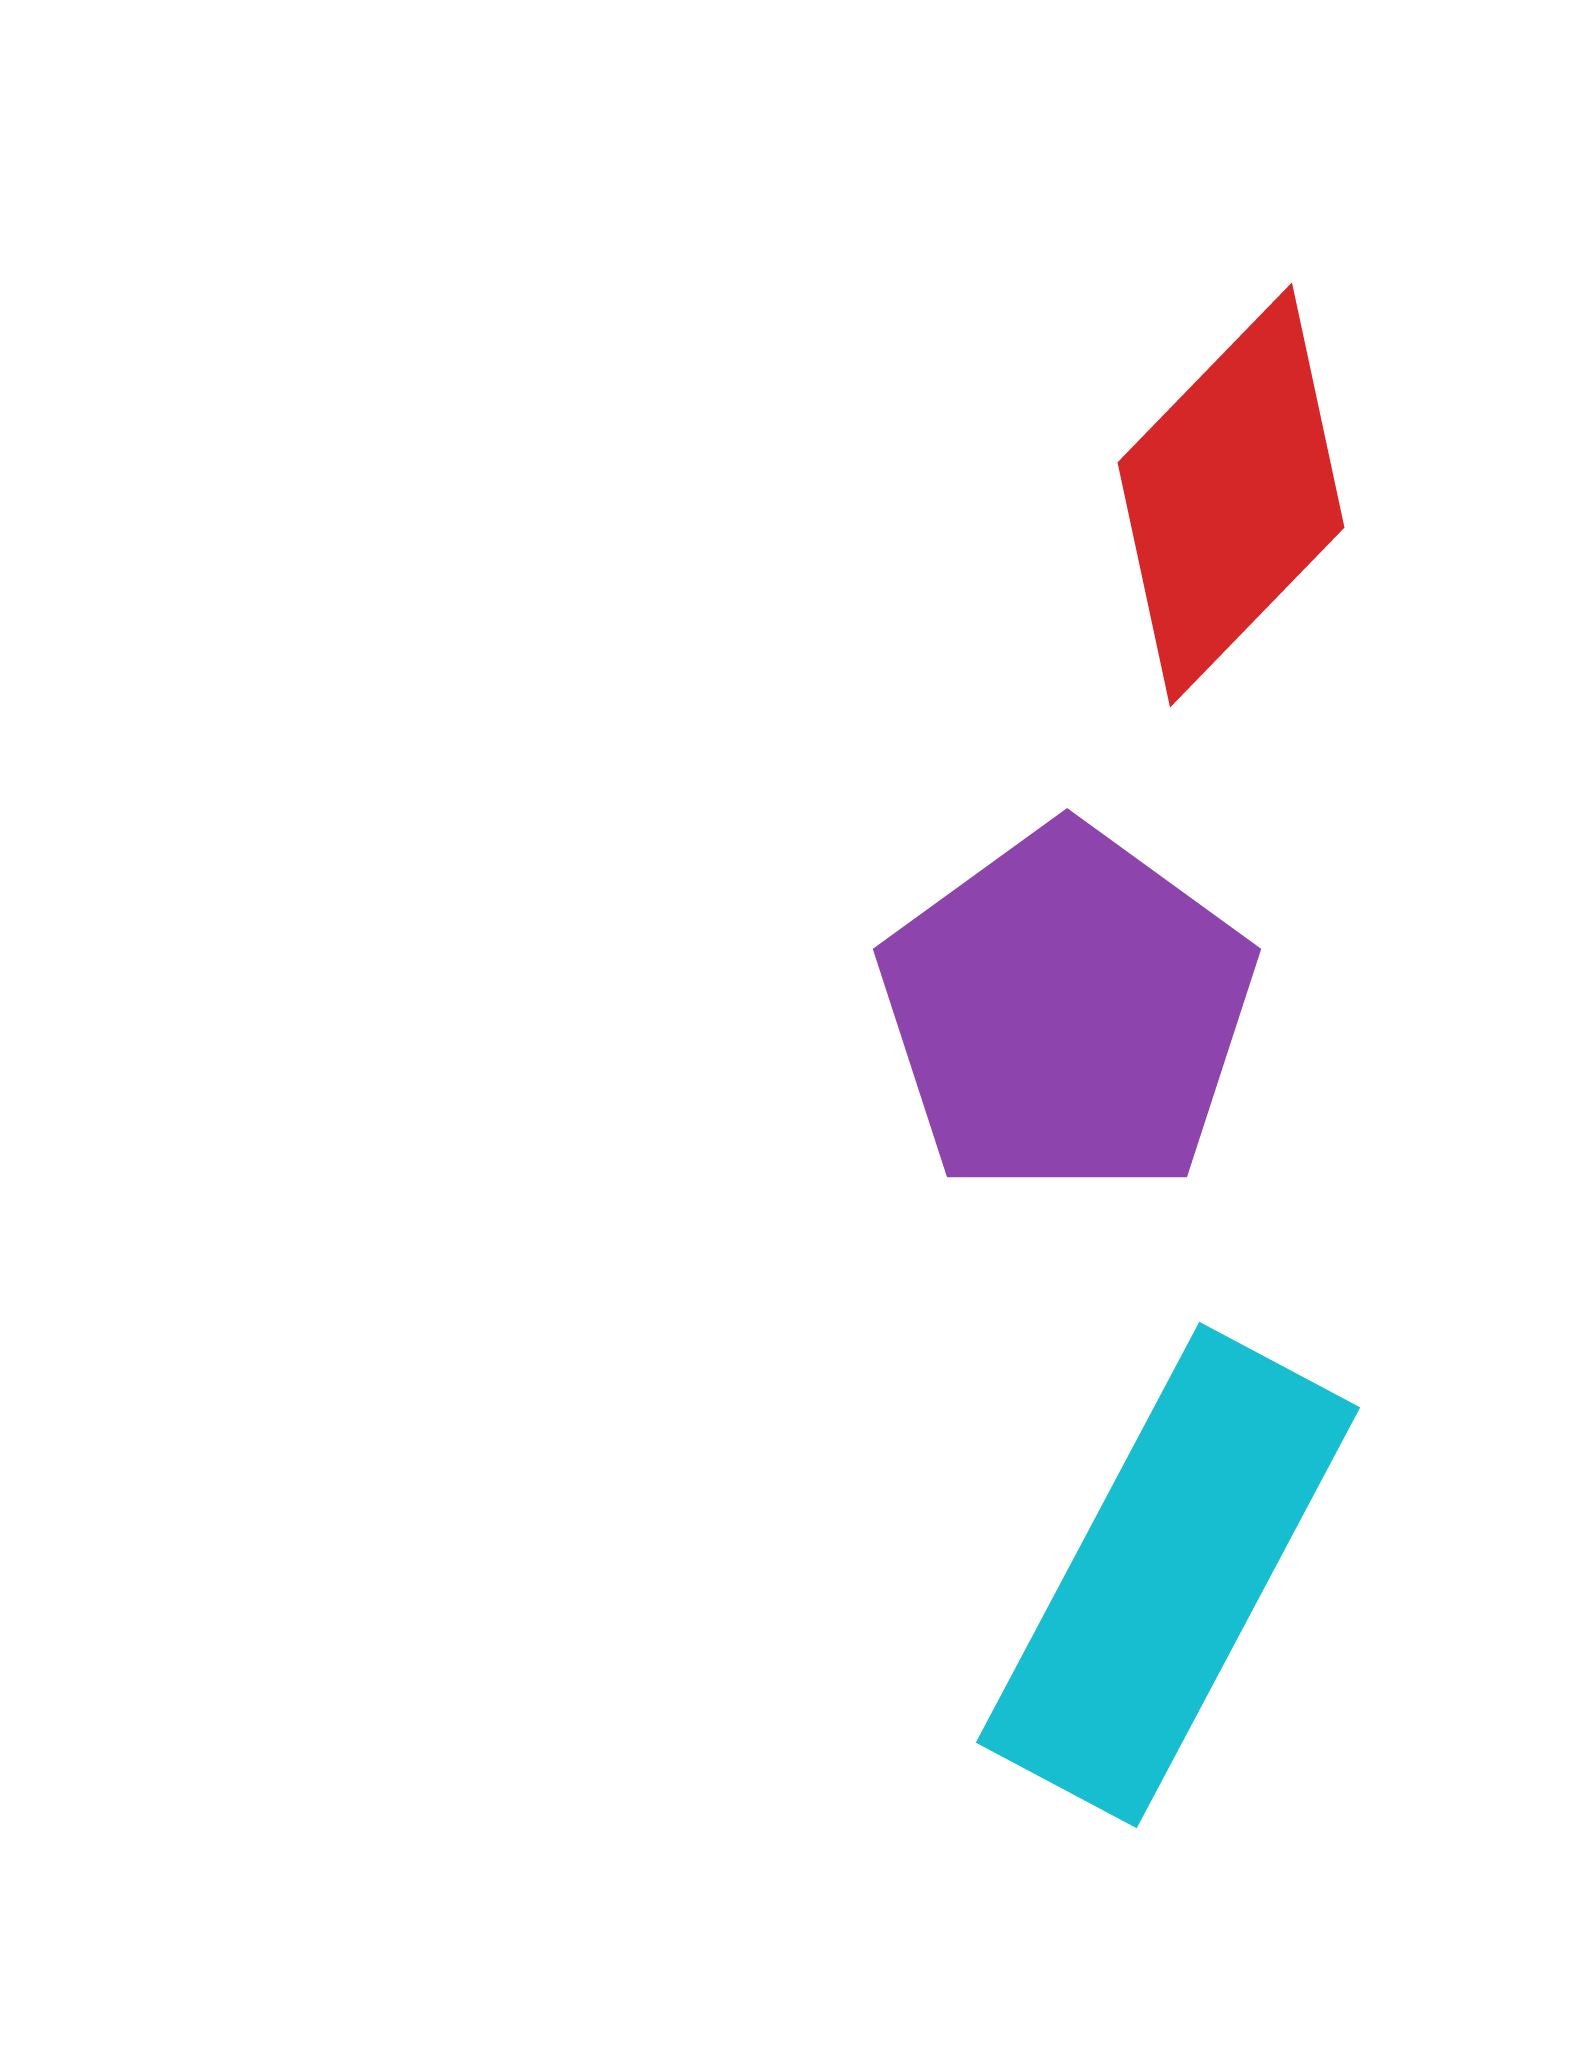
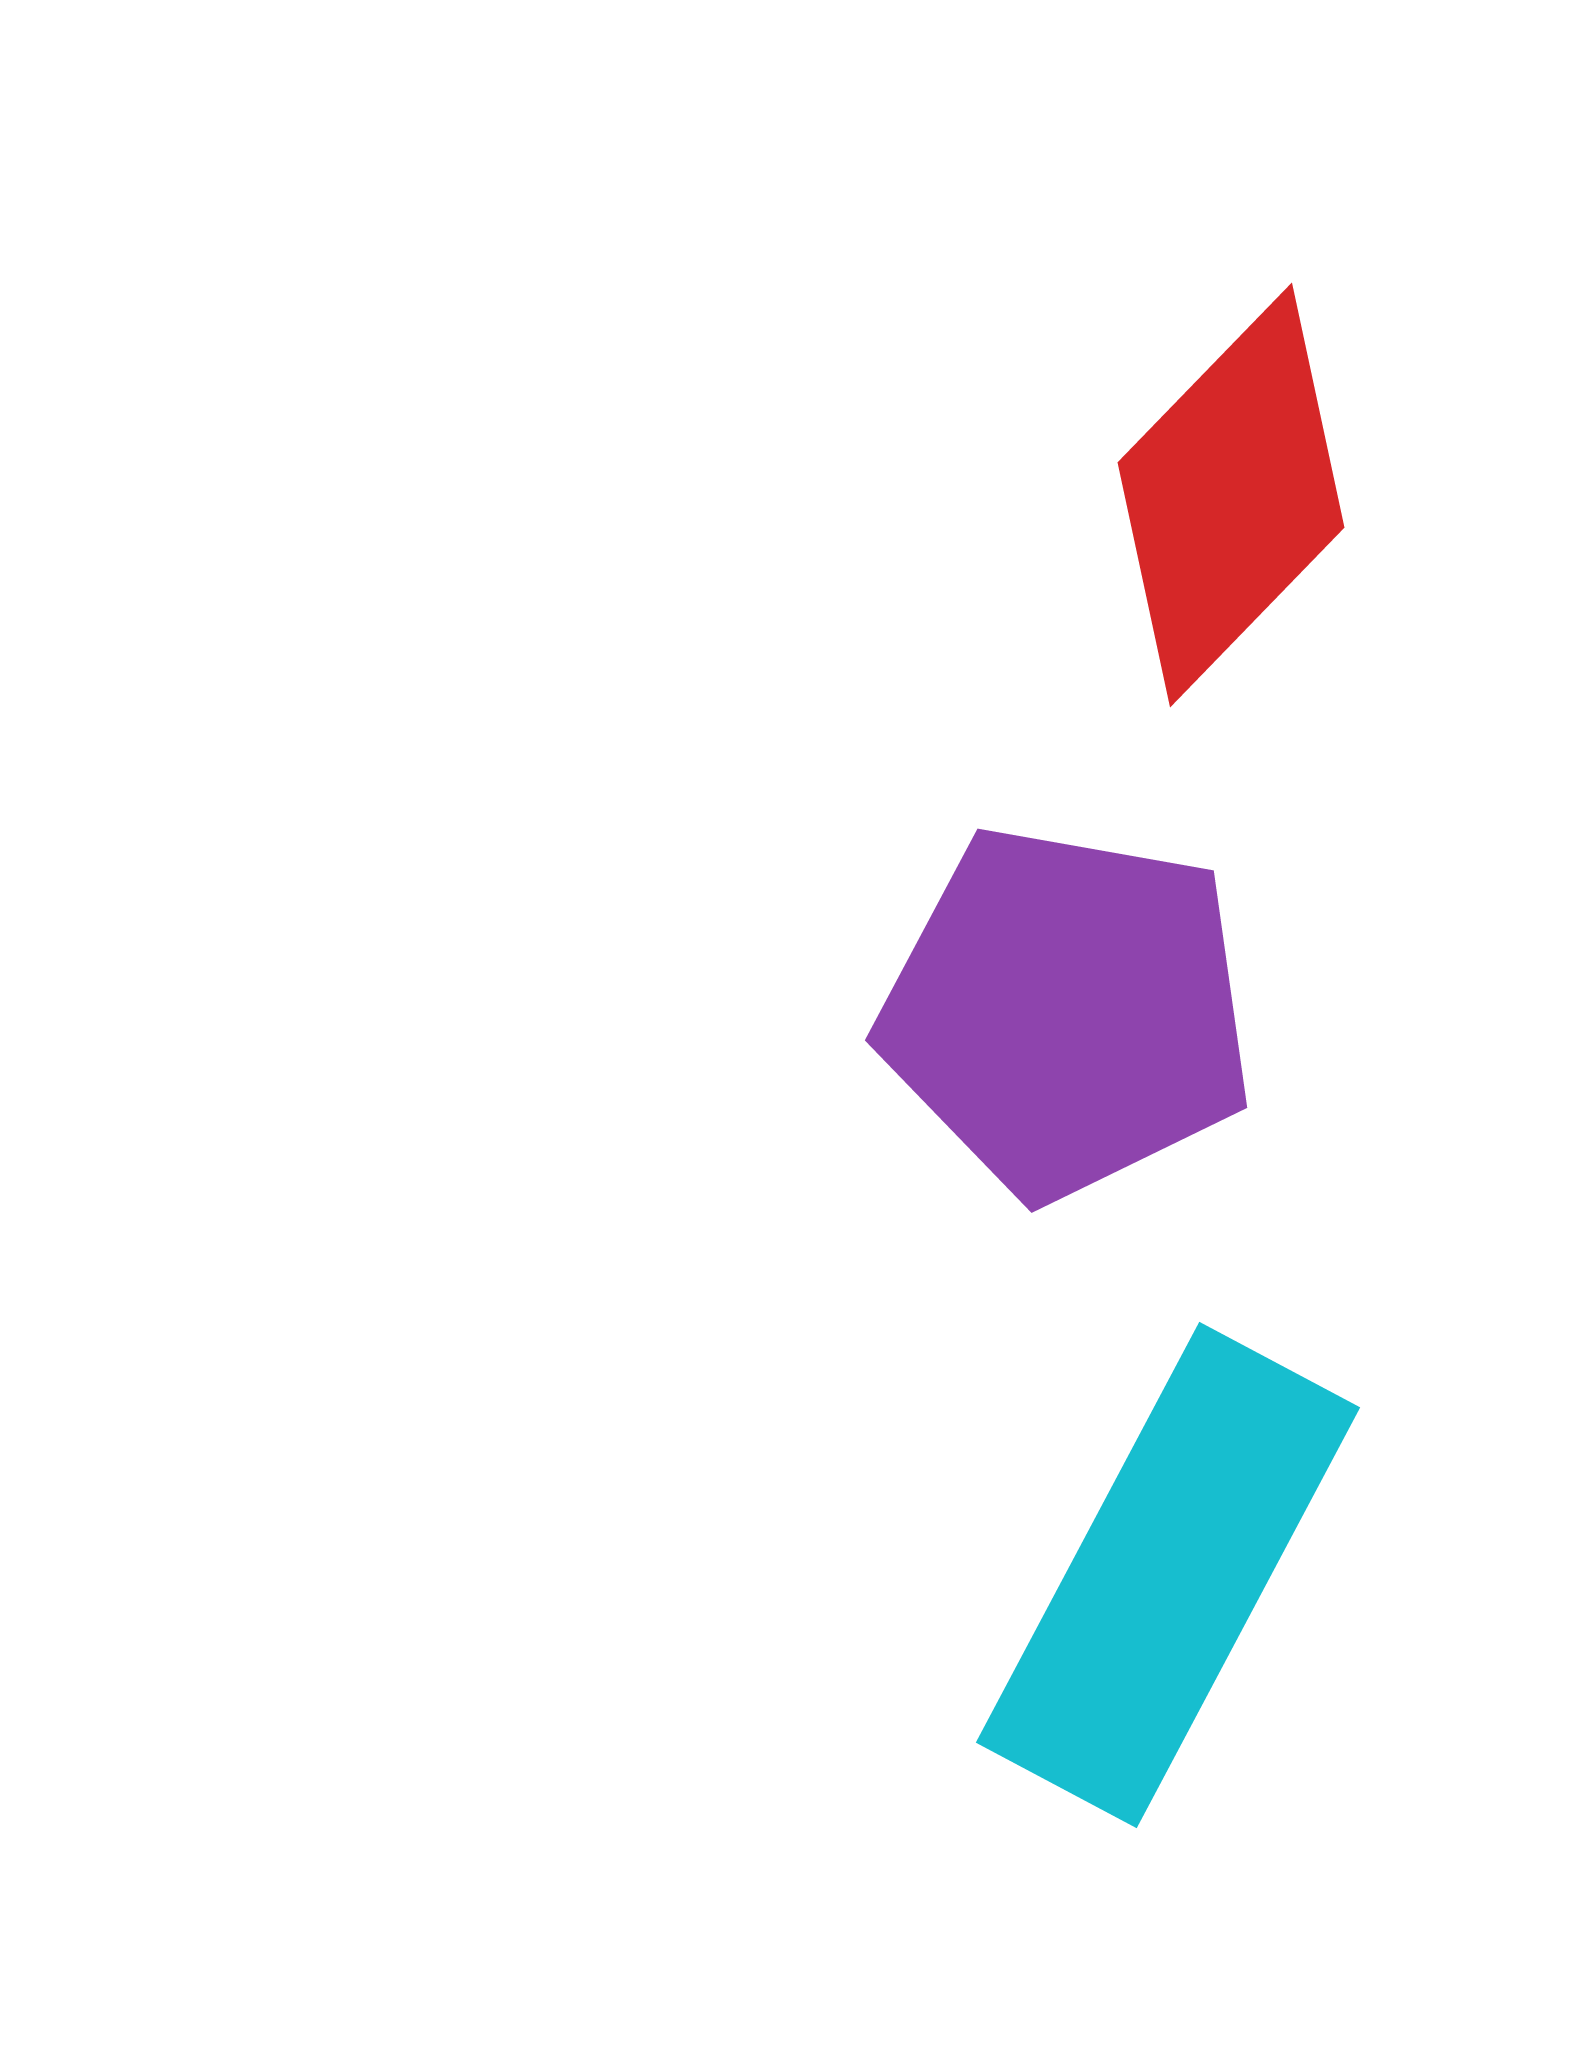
purple pentagon: rotated 26 degrees counterclockwise
